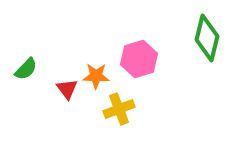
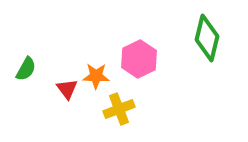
pink hexagon: rotated 9 degrees counterclockwise
green semicircle: rotated 15 degrees counterclockwise
